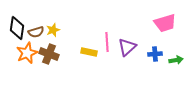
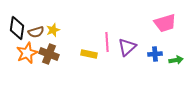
yellow rectangle: moved 2 px down
